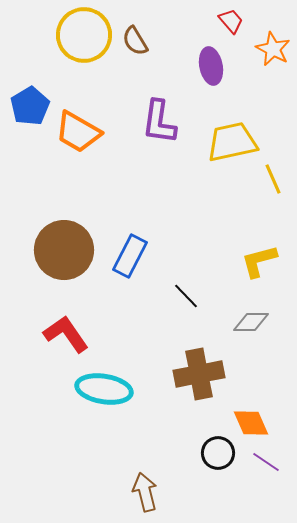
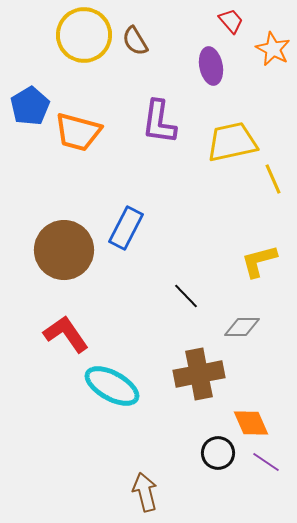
orange trapezoid: rotated 15 degrees counterclockwise
blue rectangle: moved 4 px left, 28 px up
gray diamond: moved 9 px left, 5 px down
cyan ellipse: moved 8 px right, 3 px up; rotated 20 degrees clockwise
